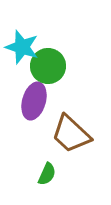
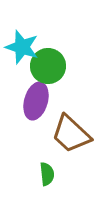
purple ellipse: moved 2 px right
green semicircle: rotated 30 degrees counterclockwise
